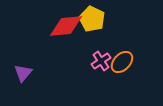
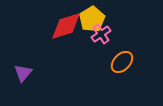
yellow pentagon: rotated 15 degrees clockwise
red diamond: rotated 12 degrees counterclockwise
pink cross: moved 27 px up
